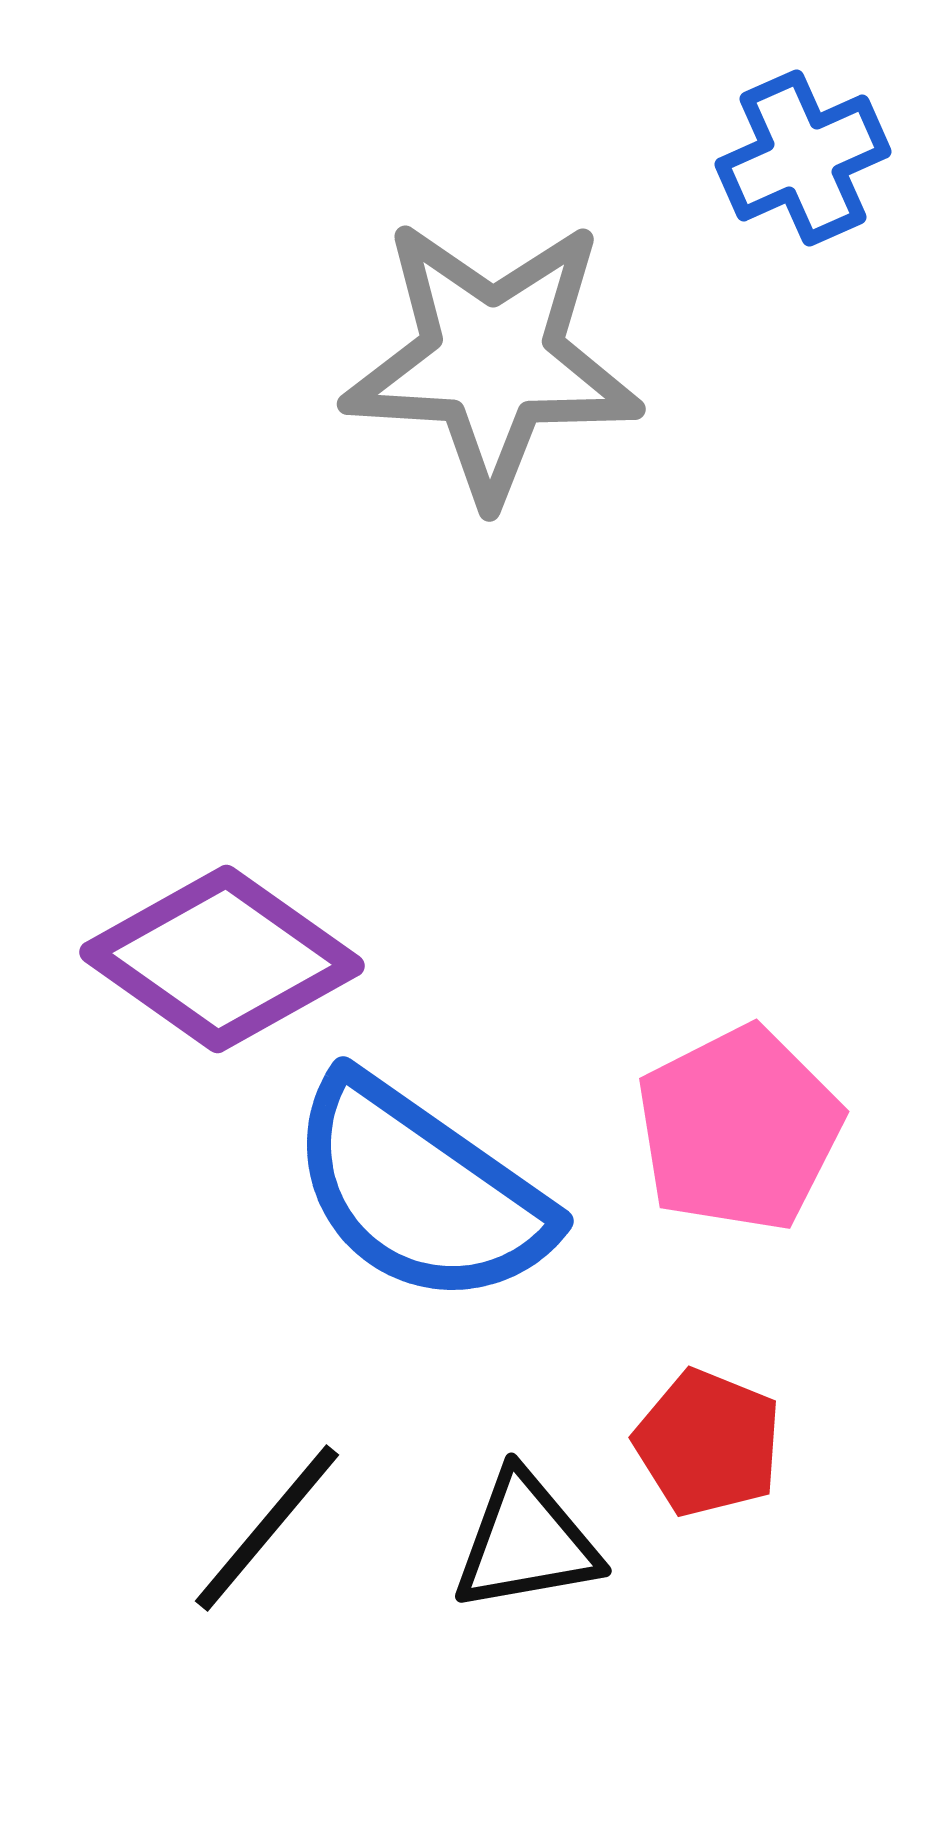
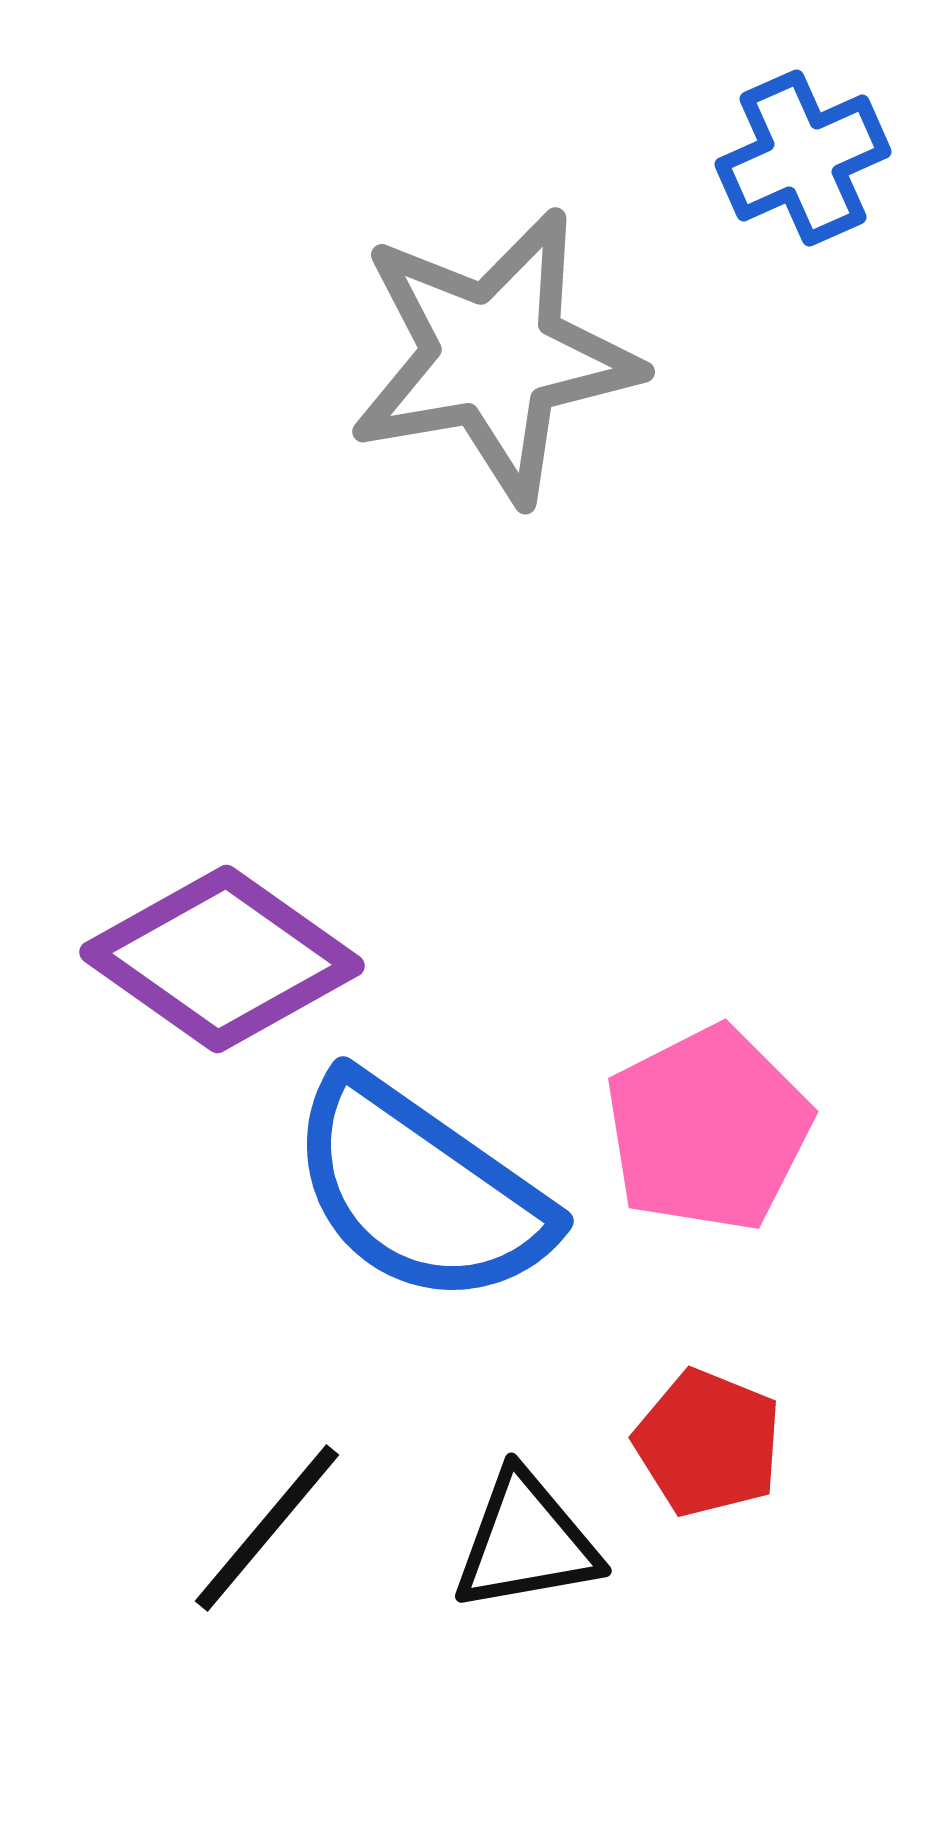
gray star: moved 2 px right, 4 px up; rotated 13 degrees counterclockwise
pink pentagon: moved 31 px left
